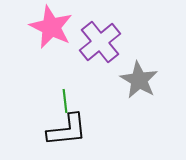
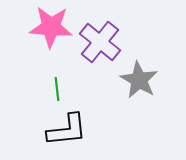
pink star: rotated 21 degrees counterclockwise
purple cross: rotated 12 degrees counterclockwise
green line: moved 8 px left, 12 px up
